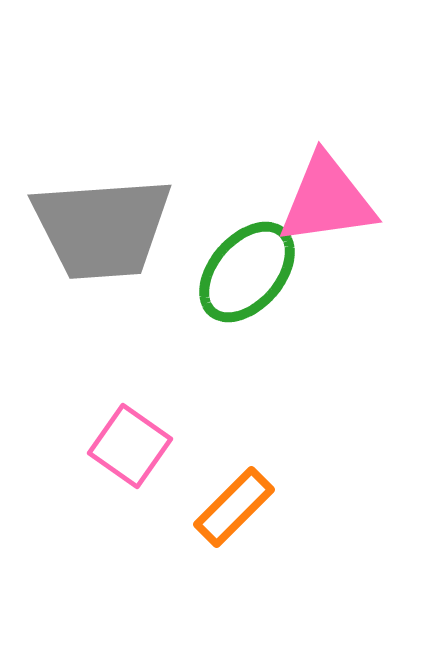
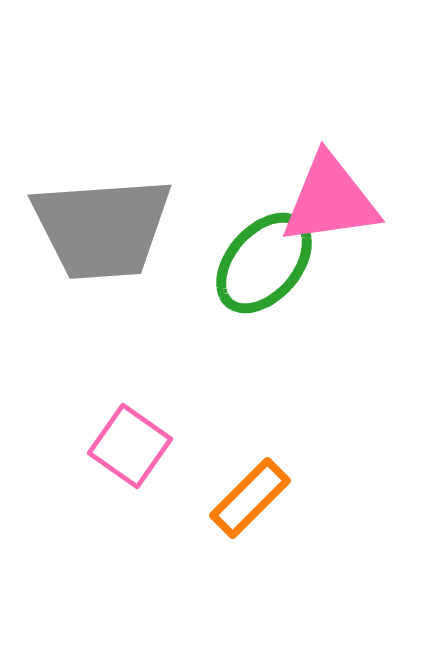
pink triangle: moved 3 px right
green ellipse: moved 17 px right, 9 px up
orange rectangle: moved 16 px right, 9 px up
